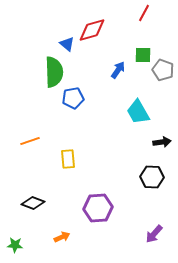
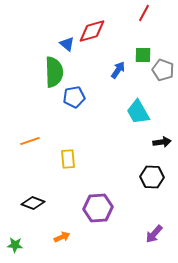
red diamond: moved 1 px down
blue pentagon: moved 1 px right, 1 px up
